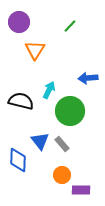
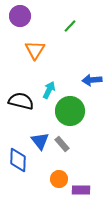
purple circle: moved 1 px right, 6 px up
blue arrow: moved 4 px right, 2 px down
orange circle: moved 3 px left, 4 px down
